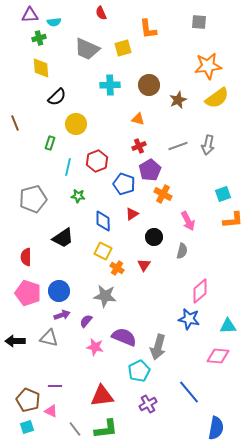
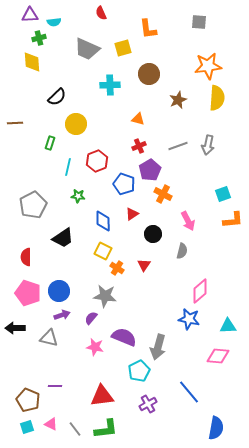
yellow diamond at (41, 68): moved 9 px left, 6 px up
brown circle at (149, 85): moved 11 px up
yellow semicircle at (217, 98): rotated 50 degrees counterclockwise
brown line at (15, 123): rotated 70 degrees counterclockwise
gray pentagon at (33, 199): moved 6 px down; rotated 12 degrees counterclockwise
black circle at (154, 237): moved 1 px left, 3 px up
purple semicircle at (86, 321): moved 5 px right, 3 px up
black arrow at (15, 341): moved 13 px up
pink triangle at (51, 411): moved 13 px down
